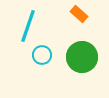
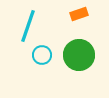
orange rectangle: rotated 60 degrees counterclockwise
green circle: moved 3 px left, 2 px up
